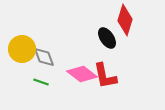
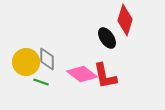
yellow circle: moved 4 px right, 13 px down
gray diamond: moved 3 px right, 2 px down; rotated 20 degrees clockwise
